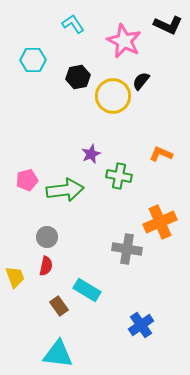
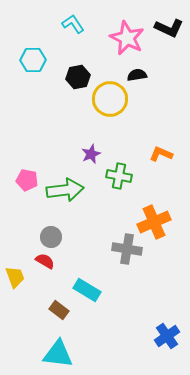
black L-shape: moved 1 px right, 3 px down
pink star: moved 3 px right, 3 px up
black semicircle: moved 4 px left, 6 px up; rotated 42 degrees clockwise
yellow circle: moved 3 px left, 3 px down
pink pentagon: rotated 25 degrees clockwise
orange cross: moved 6 px left
gray circle: moved 4 px right
red semicircle: moved 1 px left, 5 px up; rotated 72 degrees counterclockwise
brown rectangle: moved 4 px down; rotated 18 degrees counterclockwise
blue cross: moved 26 px right, 11 px down
